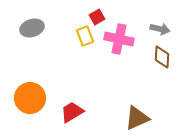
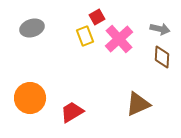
pink cross: rotated 36 degrees clockwise
brown triangle: moved 1 px right, 14 px up
